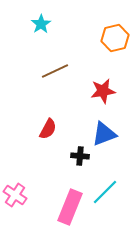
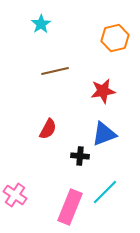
brown line: rotated 12 degrees clockwise
